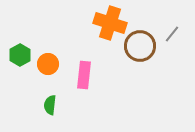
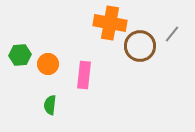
orange cross: rotated 8 degrees counterclockwise
green hexagon: rotated 25 degrees clockwise
